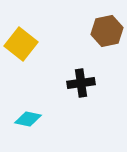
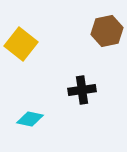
black cross: moved 1 px right, 7 px down
cyan diamond: moved 2 px right
